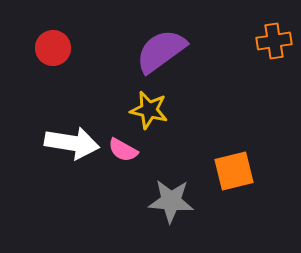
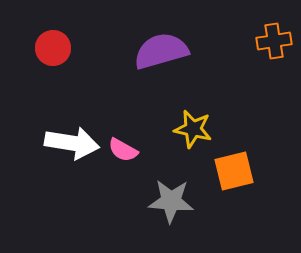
purple semicircle: rotated 20 degrees clockwise
yellow star: moved 44 px right, 19 px down
